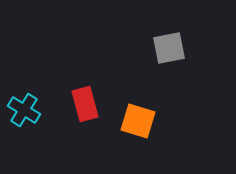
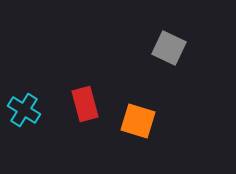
gray square: rotated 36 degrees clockwise
